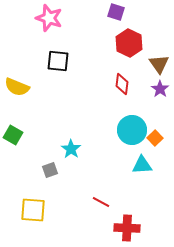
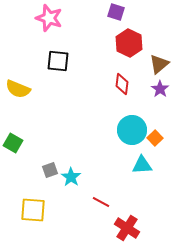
brown triangle: rotated 25 degrees clockwise
yellow semicircle: moved 1 px right, 2 px down
green square: moved 8 px down
cyan star: moved 28 px down
red cross: rotated 30 degrees clockwise
